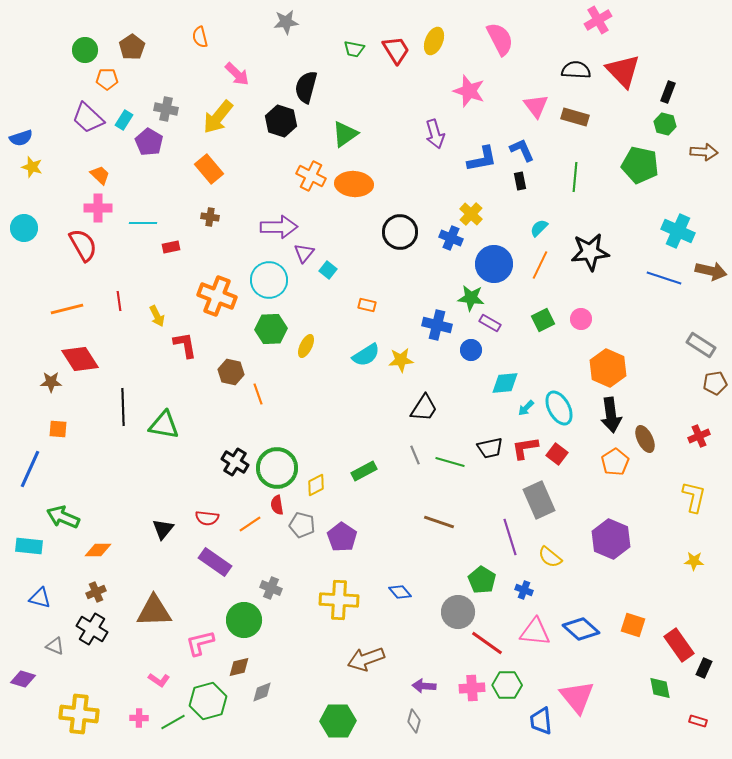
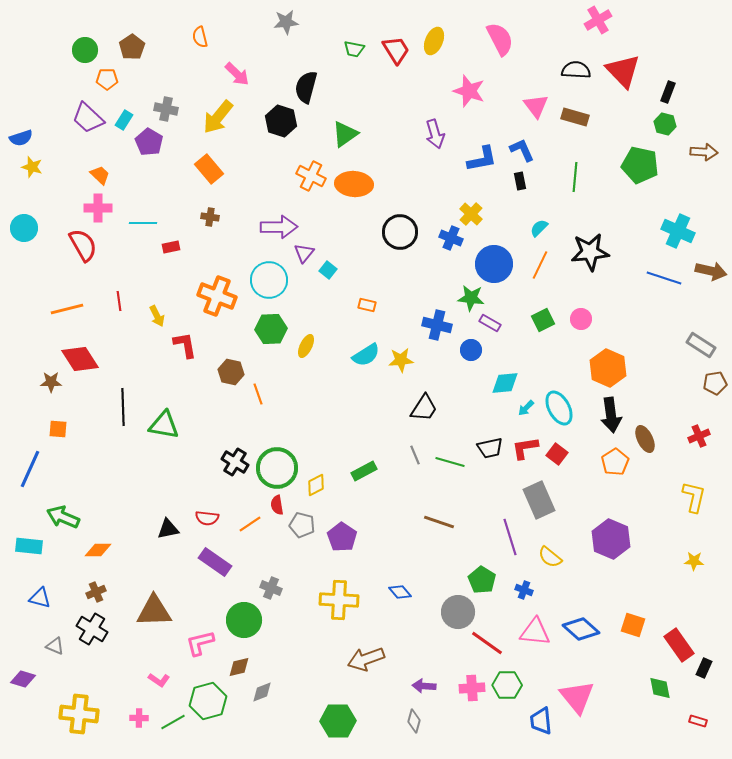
black triangle at (163, 529): moved 5 px right; rotated 40 degrees clockwise
